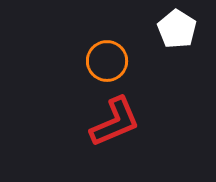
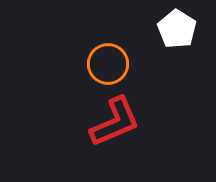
orange circle: moved 1 px right, 3 px down
